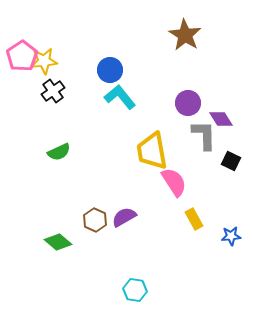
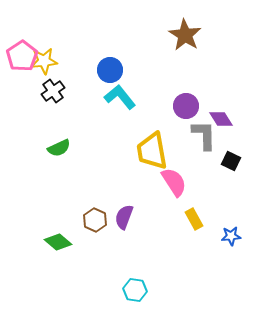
purple circle: moved 2 px left, 3 px down
green semicircle: moved 4 px up
purple semicircle: rotated 40 degrees counterclockwise
